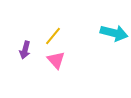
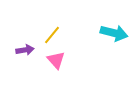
yellow line: moved 1 px left, 1 px up
purple arrow: rotated 114 degrees counterclockwise
